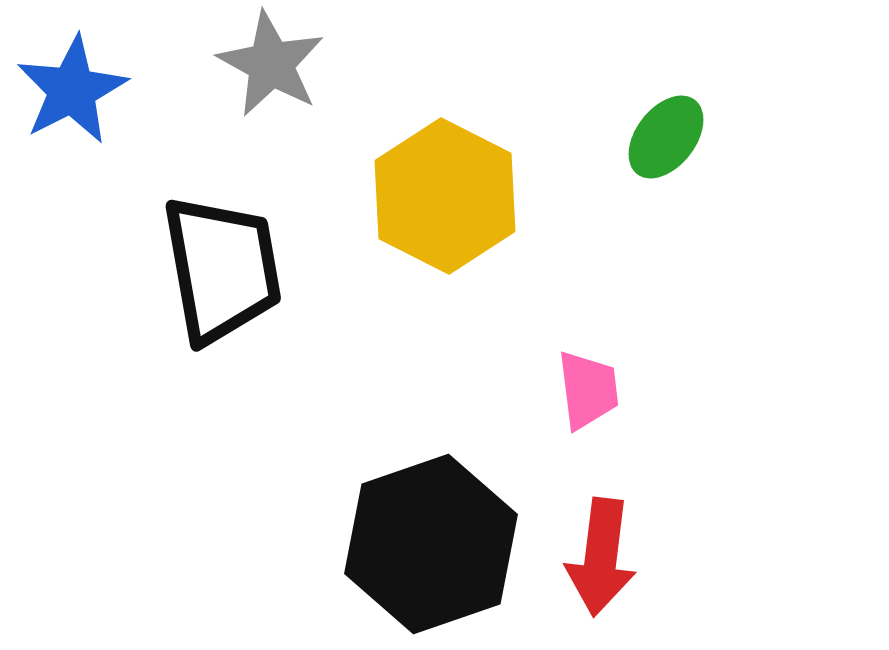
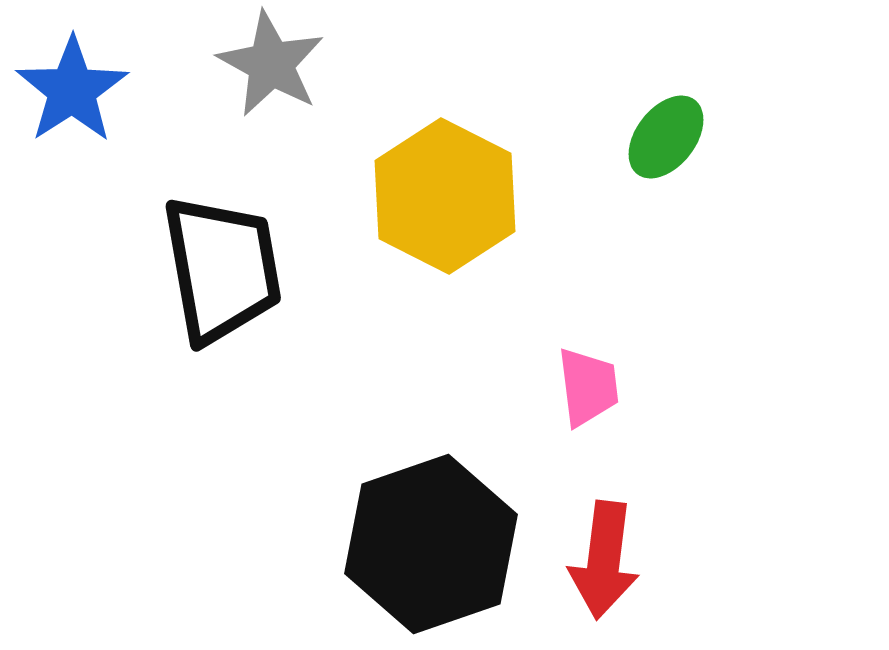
blue star: rotated 6 degrees counterclockwise
pink trapezoid: moved 3 px up
red arrow: moved 3 px right, 3 px down
